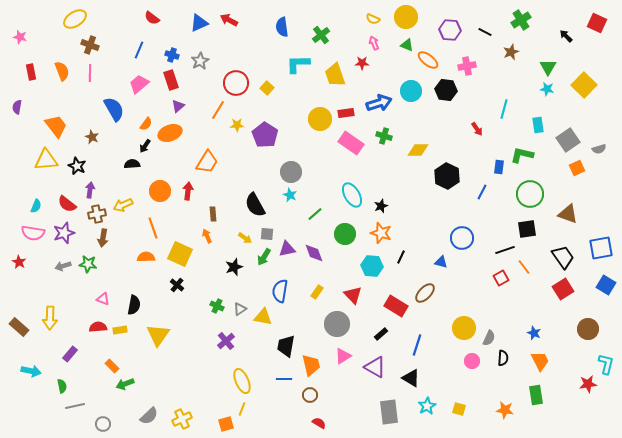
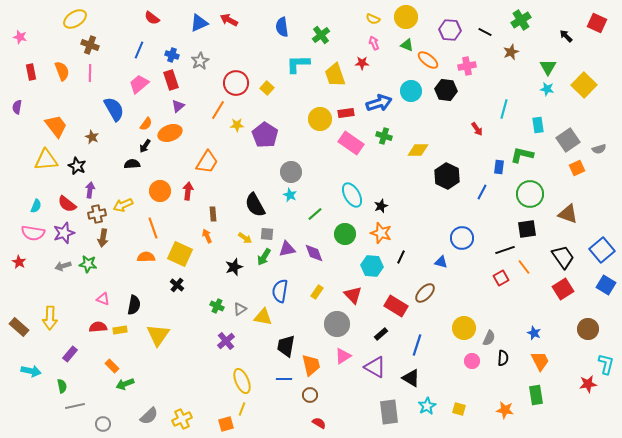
blue square at (601, 248): moved 1 px right, 2 px down; rotated 30 degrees counterclockwise
